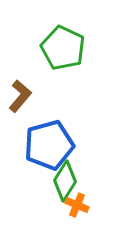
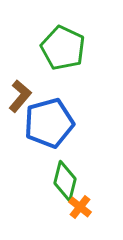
blue pentagon: moved 22 px up
green diamond: rotated 18 degrees counterclockwise
orange cross: moved 3 px right, 2 px down; rotated 15 degrees clockwise
